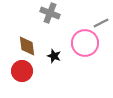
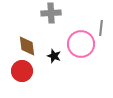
gray cross: moved 1 px right; rotated 24 degrees counterclockwise
gray line: moved 5 px down; rotated 56 degrees counterclockwise
pink circle: moved 4 px left, 1 px down
